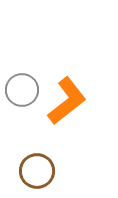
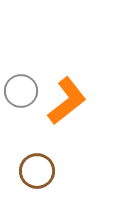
gray circle: moved 1 px left, 1 px down
